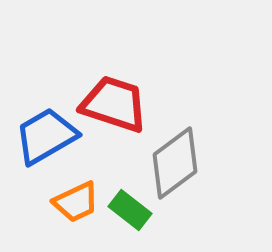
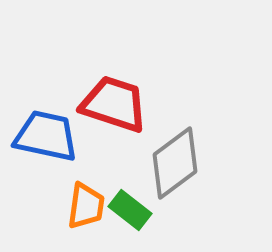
blue trapezoid: rotated 42 degrees clockwise
orange trapezoid: moved 10 px right, 4 px down; rotated 57 degrees counterclockwise
